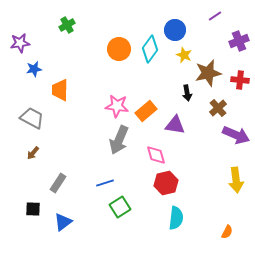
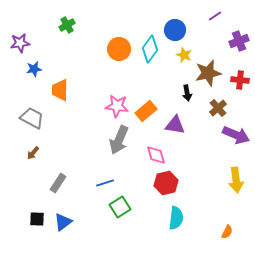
black square: moved 4 px right, 10 px down
